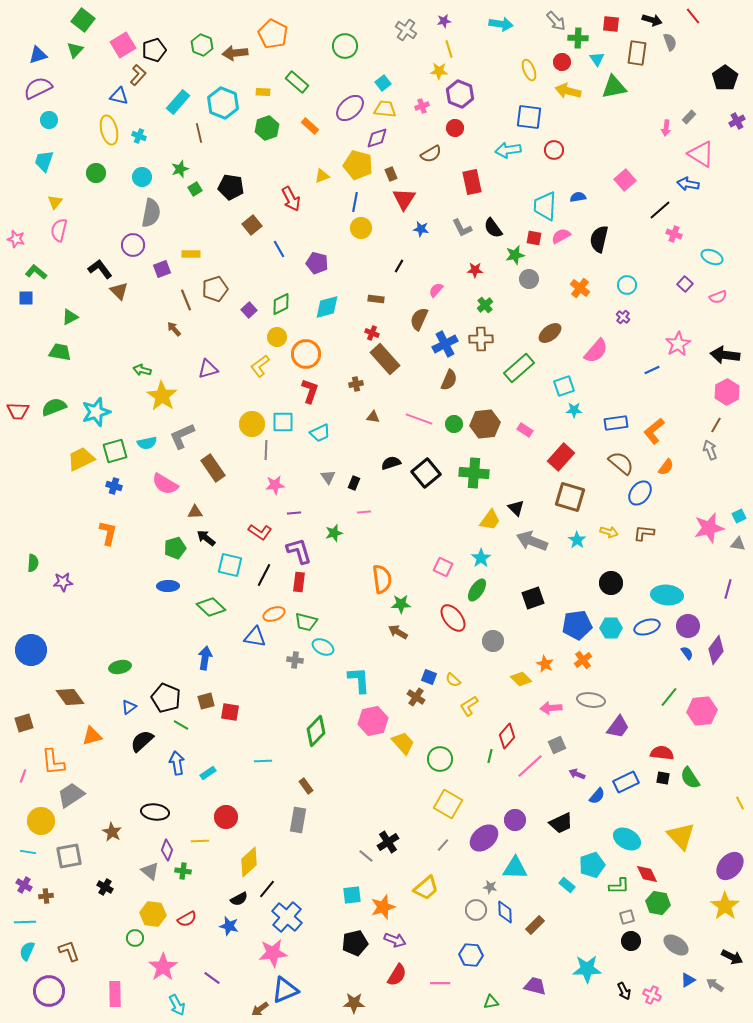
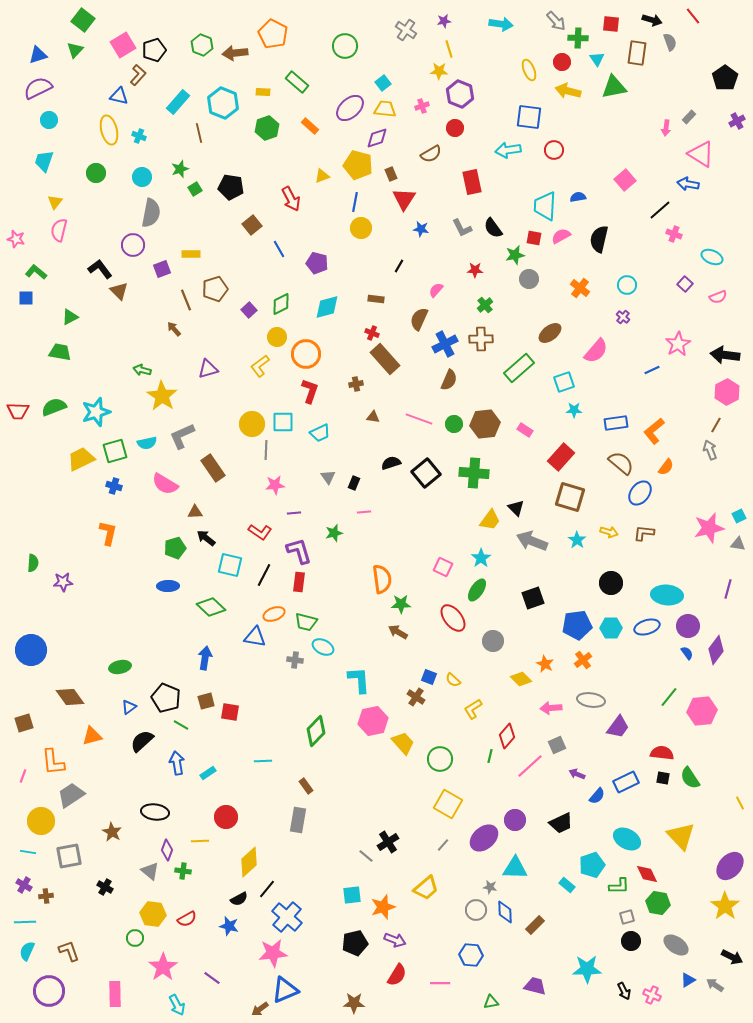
cyan square at (564, 386): moved 4 px up
yellow L-shape at (469, 706): moved 4 px right, 3 px down
